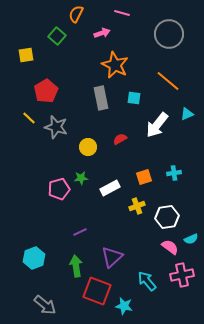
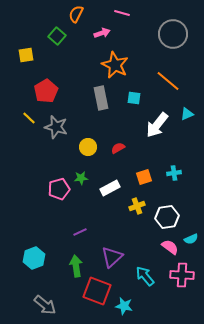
gray circle: moved 4 px right
red semicircle: moved 2 px left, 9 px down
pink cross: rotated 15 degrees clockwise
cyan arrow: moved 2 px left, 5 px up
